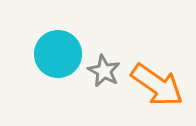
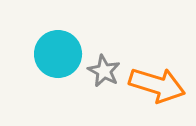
orange arrow: rotated 18 degrees counterclockwise
